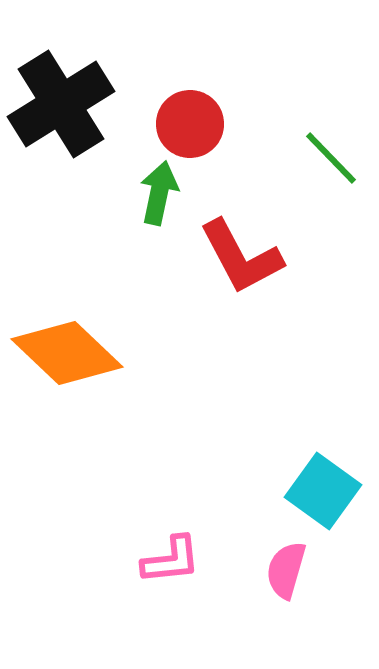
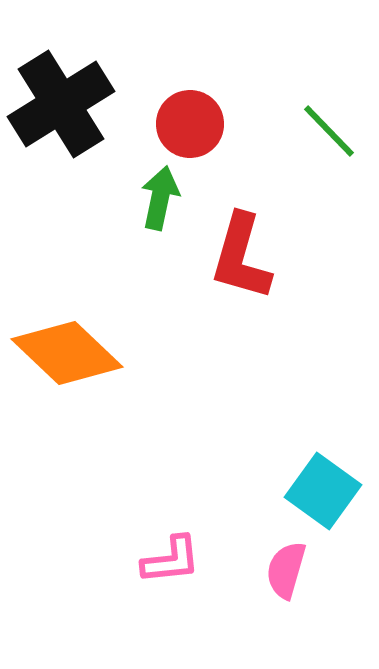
green line: moved 2 px left, 27 px up
green arrow: moved 1 px right, 5 px down
red L-shape: rotated 44 degrees clockwise
